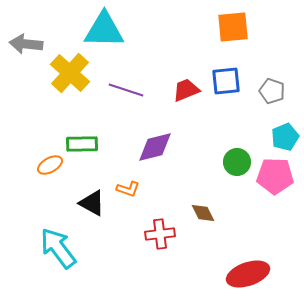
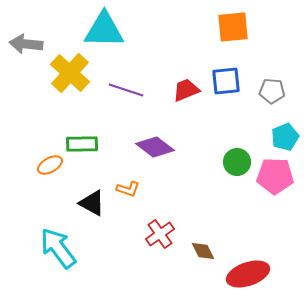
gray pentagon: rotated 15 degrees counterclockwise
purple diamond: rotated 51 degrees clockwise
brown diamond: moved 38 px down
red cross: rotated 28 degrees counterclockwise
